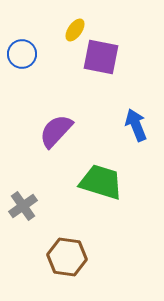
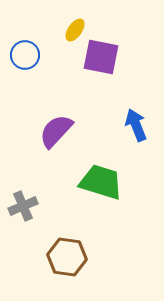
blue circle: moved 3 px right, 1 px down
gray cross: rotated 12 degrees clockwise
